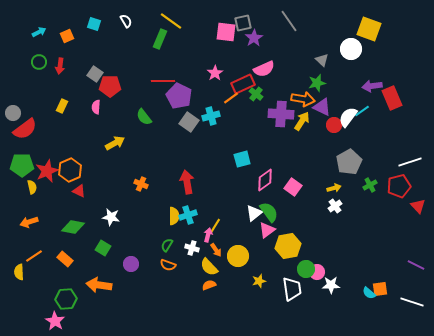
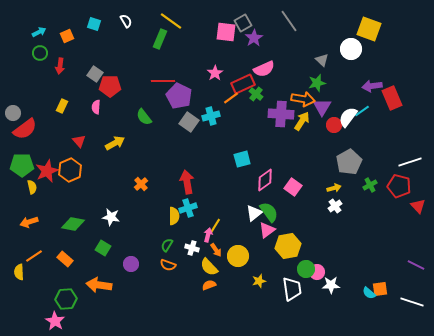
gray square at (243, 23): rotated 18 degrees counterclockwise
green circle at (39, 62): moved 1 px right, 9 px up
purple triangle at (322, 107): rotated 36 degrees clockwise
orange cross at (141, 184): rotated 24 degrees clockwise
red pentagon at (399, 186): rotated 30 degrees clockwise
red triangle at (79, 191): moved 50 px up; rotated 24 degrees clockwise
cyan cross at (188, 215): moved 7 px up
green diamond at (73, 227): moved 3 px up
